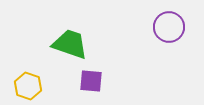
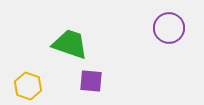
purple circle: moved 1 px down
